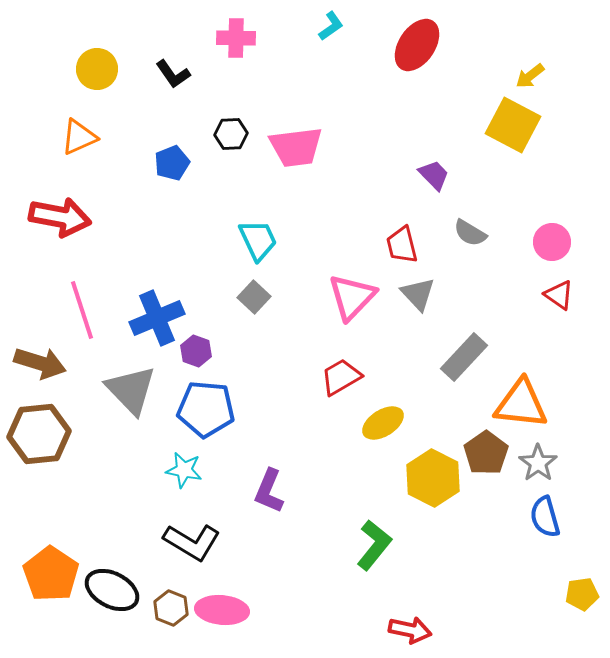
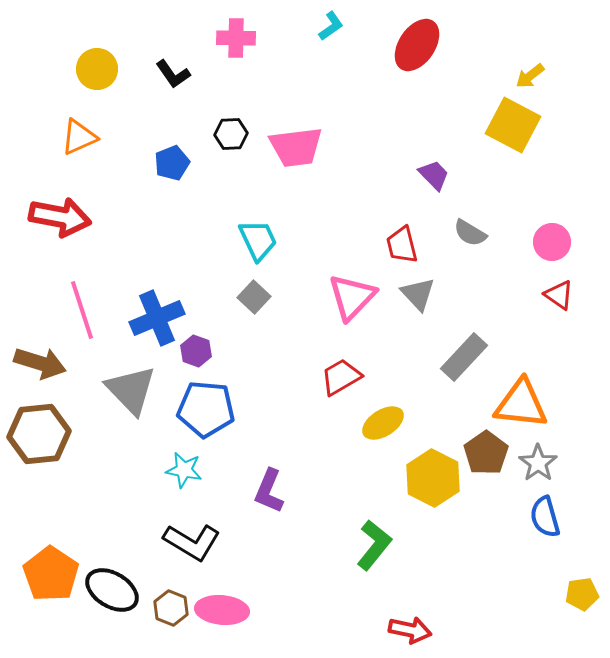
black ellipse at (112, 590): rotated 4 degrees clockwise
